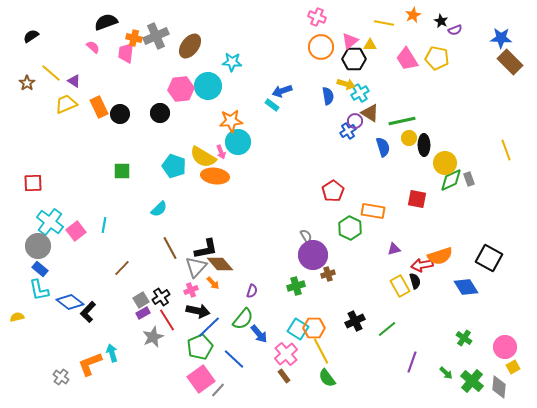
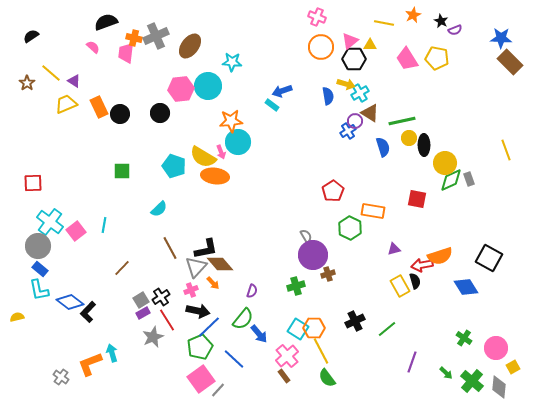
pink circle at (505, 347): moved 9 px left, 1 px down
pink cross at (286, 354): moved 1 px right, 2 px down
